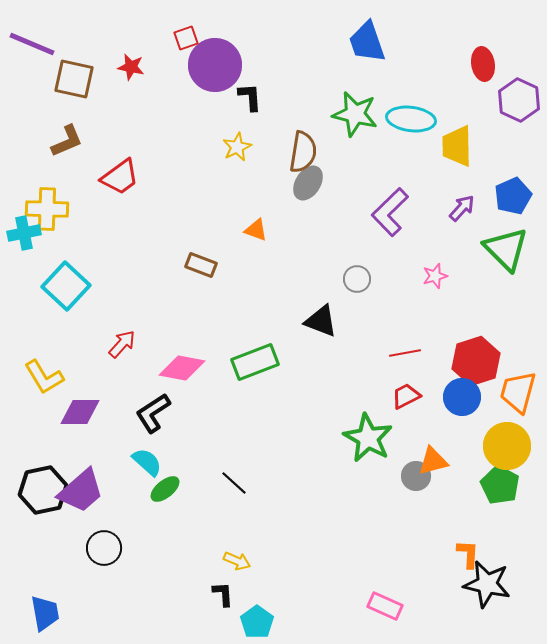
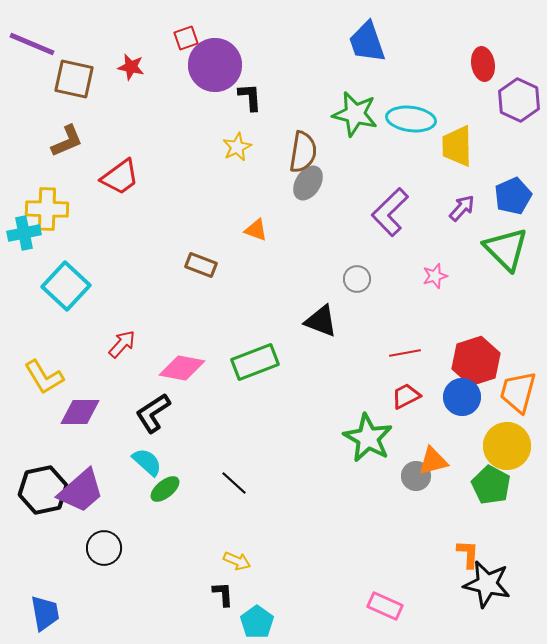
green pentagon at (500, 485): moved 9 px left
